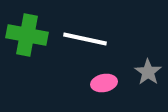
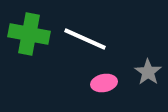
green cross: moved 2 px right, 1 px up
white line: rotated 12 degrees clockwise
